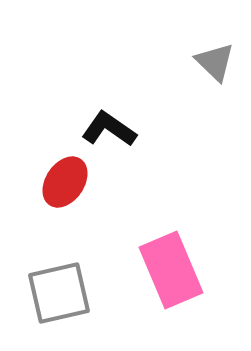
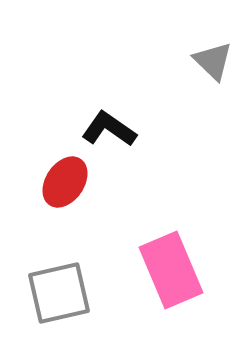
gray triangle: moved 2 px left, 1 px up
